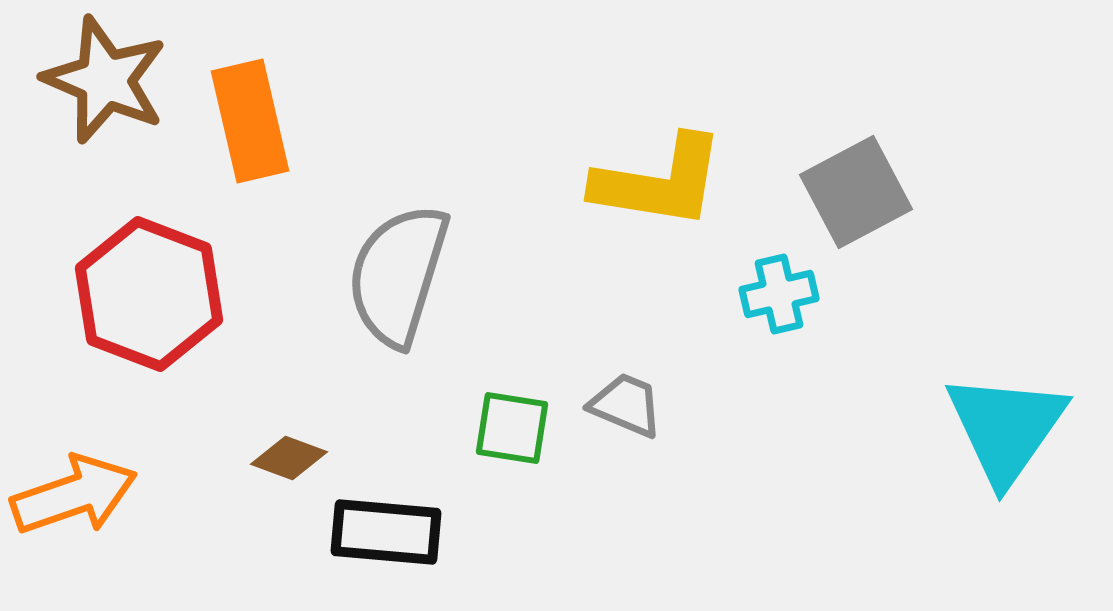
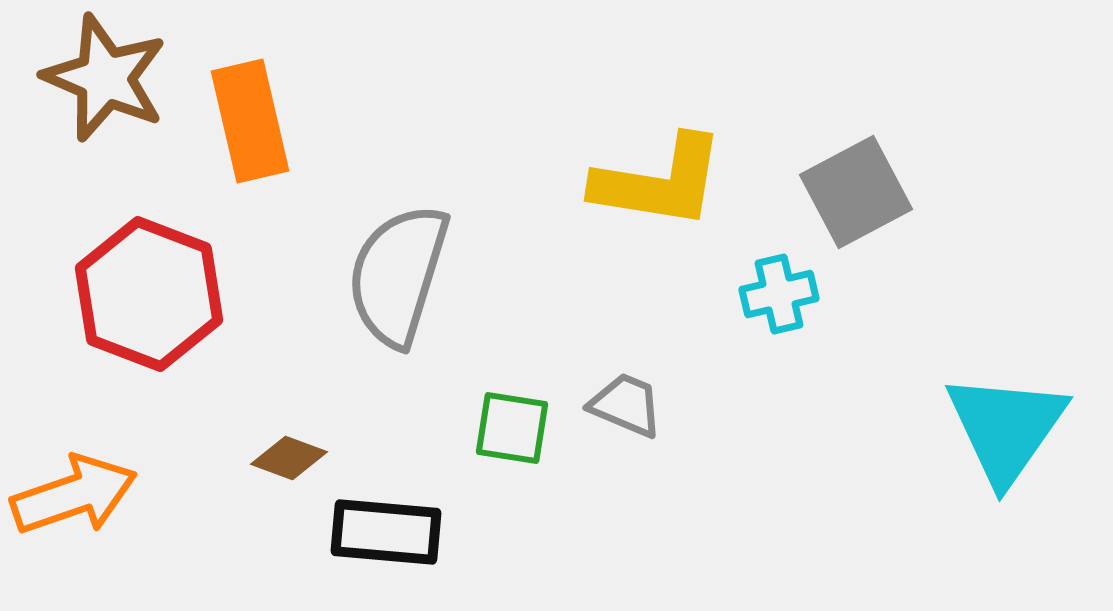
brown star: moved 2 px up
